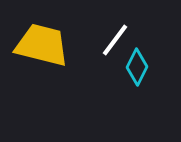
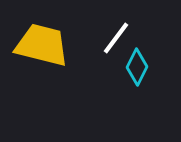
white line: moved 1 px right, 2 px up
